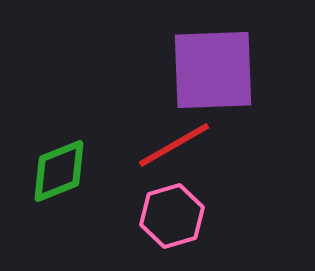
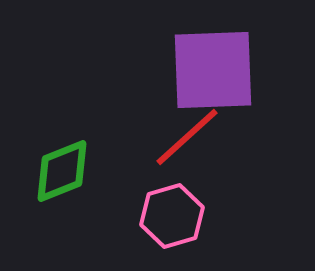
red line: moved 13 px right, 8 px up; rotated 12 degrees counterclockwise
green diamond: moved 3 px right
